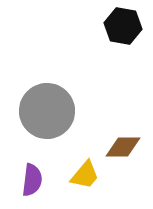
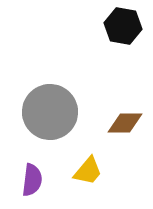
gray circle: moved 3 px right, 1 px down
brown diamond: moved 2 px right, 24 px up
yellow trapezoid: moved 3 px right, 4 px up
